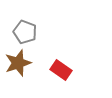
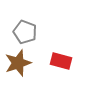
red rectangle: moved 9 px up; rotated 20 degrees counterclockwise
